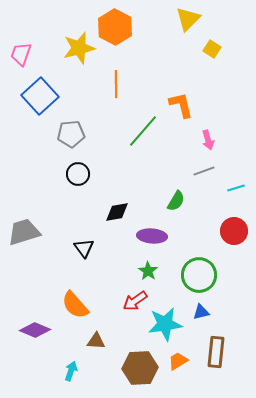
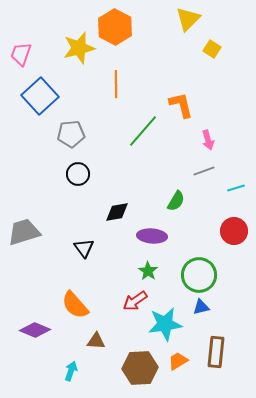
blue triangle: moved 5 px up
